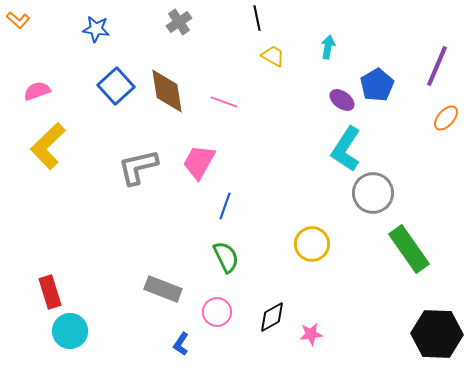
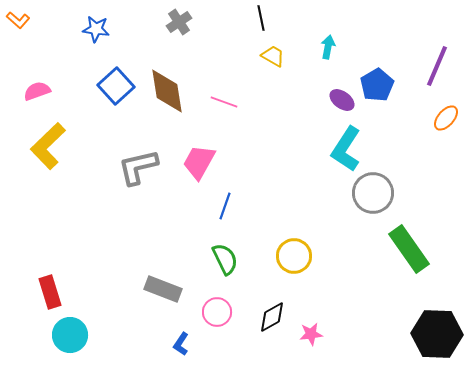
black line: moved 4 px right
yellow circle: moved 18 px left, 12 px down
green semicircle: moved 1 px left, 2 px down
cyan circle: moved 4 px down
